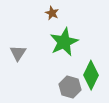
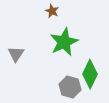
brown star: moved 2 px up
gray triangle: moved 2 px left, 1 px down
green diamond: moved 1 px left, 1 px up
